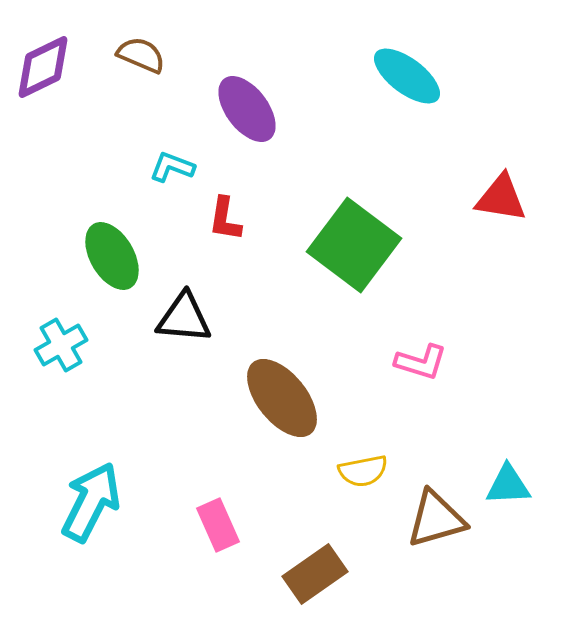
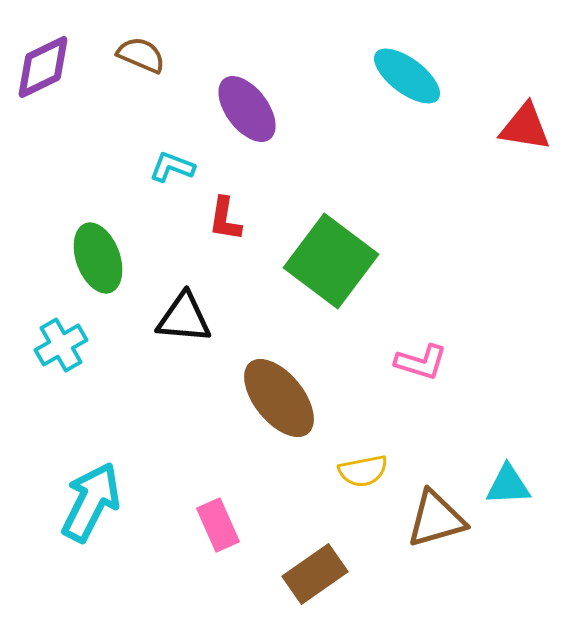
red triangle: moved 24 px right, 71 px up
green square: moved 23 px left, 16 px down
green ellipse: moved 14 px left, 2 px down; rotated 10 degrees clockwise
brown ellipse: moved 3 px left
